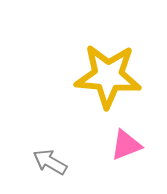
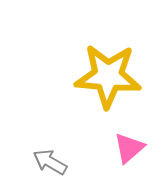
pink triangle: moved 3 px right, 3 px down; rotated 20 degrees counterclockwise
